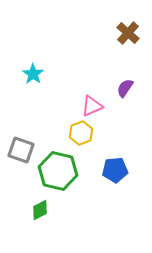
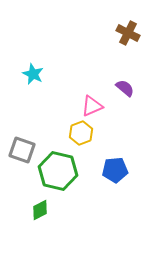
brown cross: rotated 15 degrees counterclockwise
cyan star: rotated 10 degrees counterclockwise
purple semicircle: rotated 96 degrees clockwise
gray square: moved 1 px right
